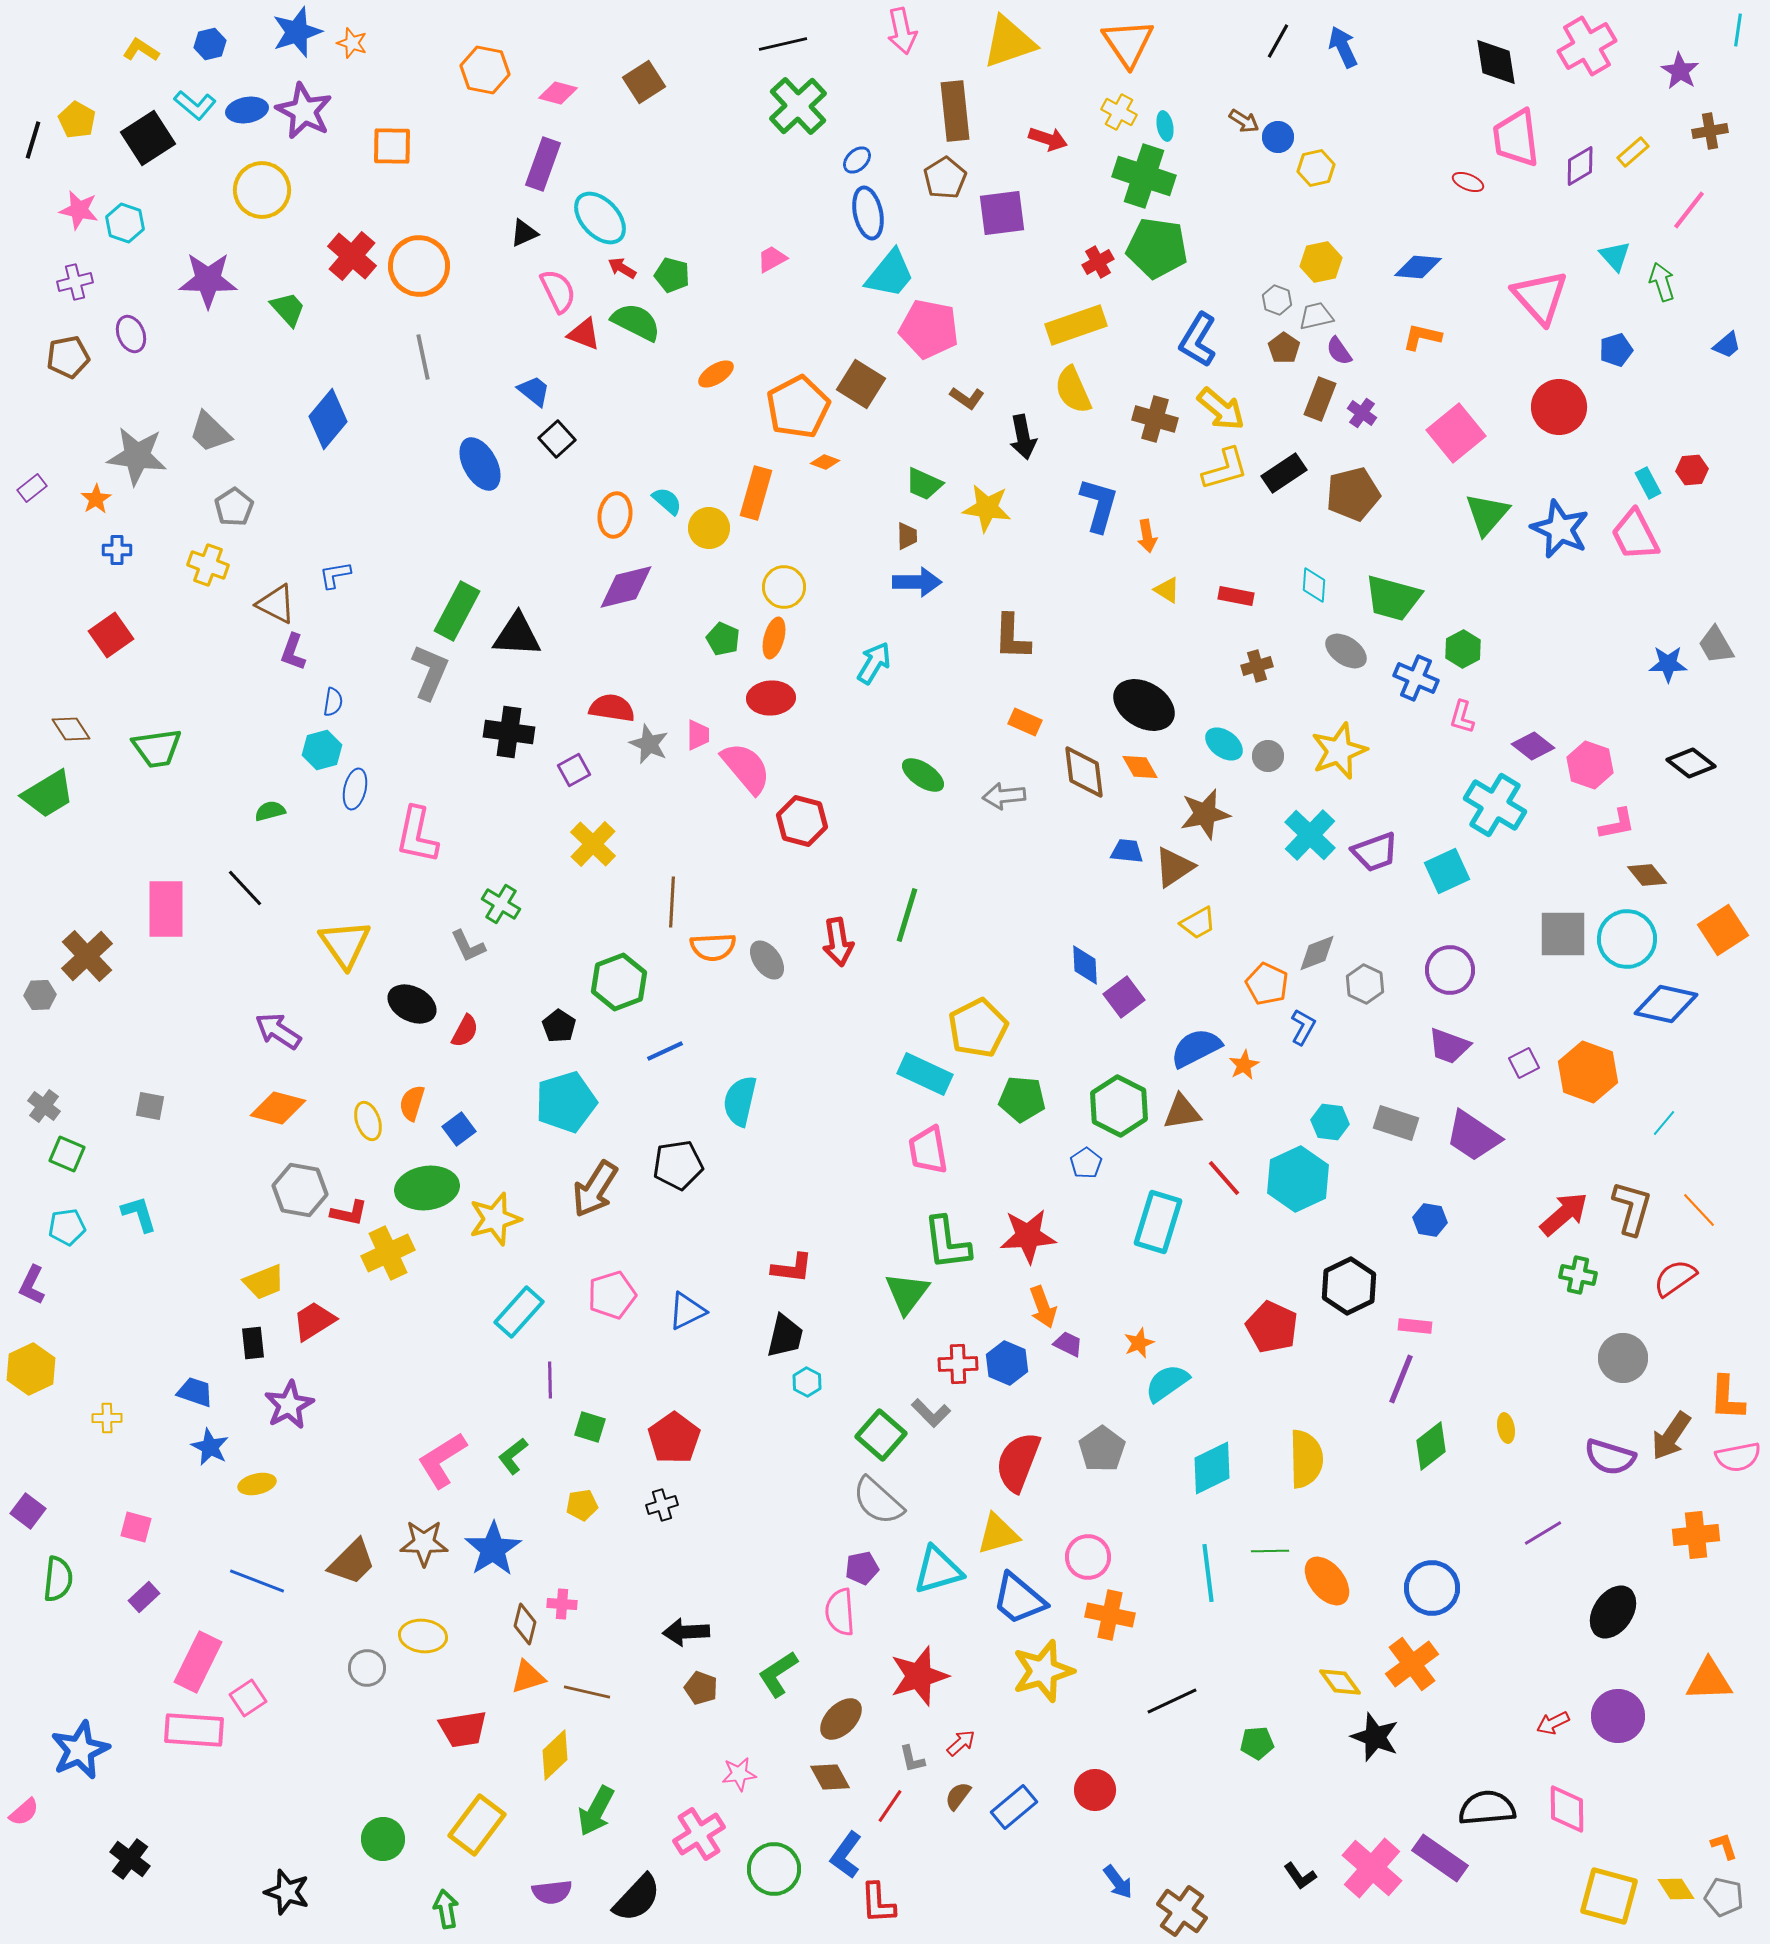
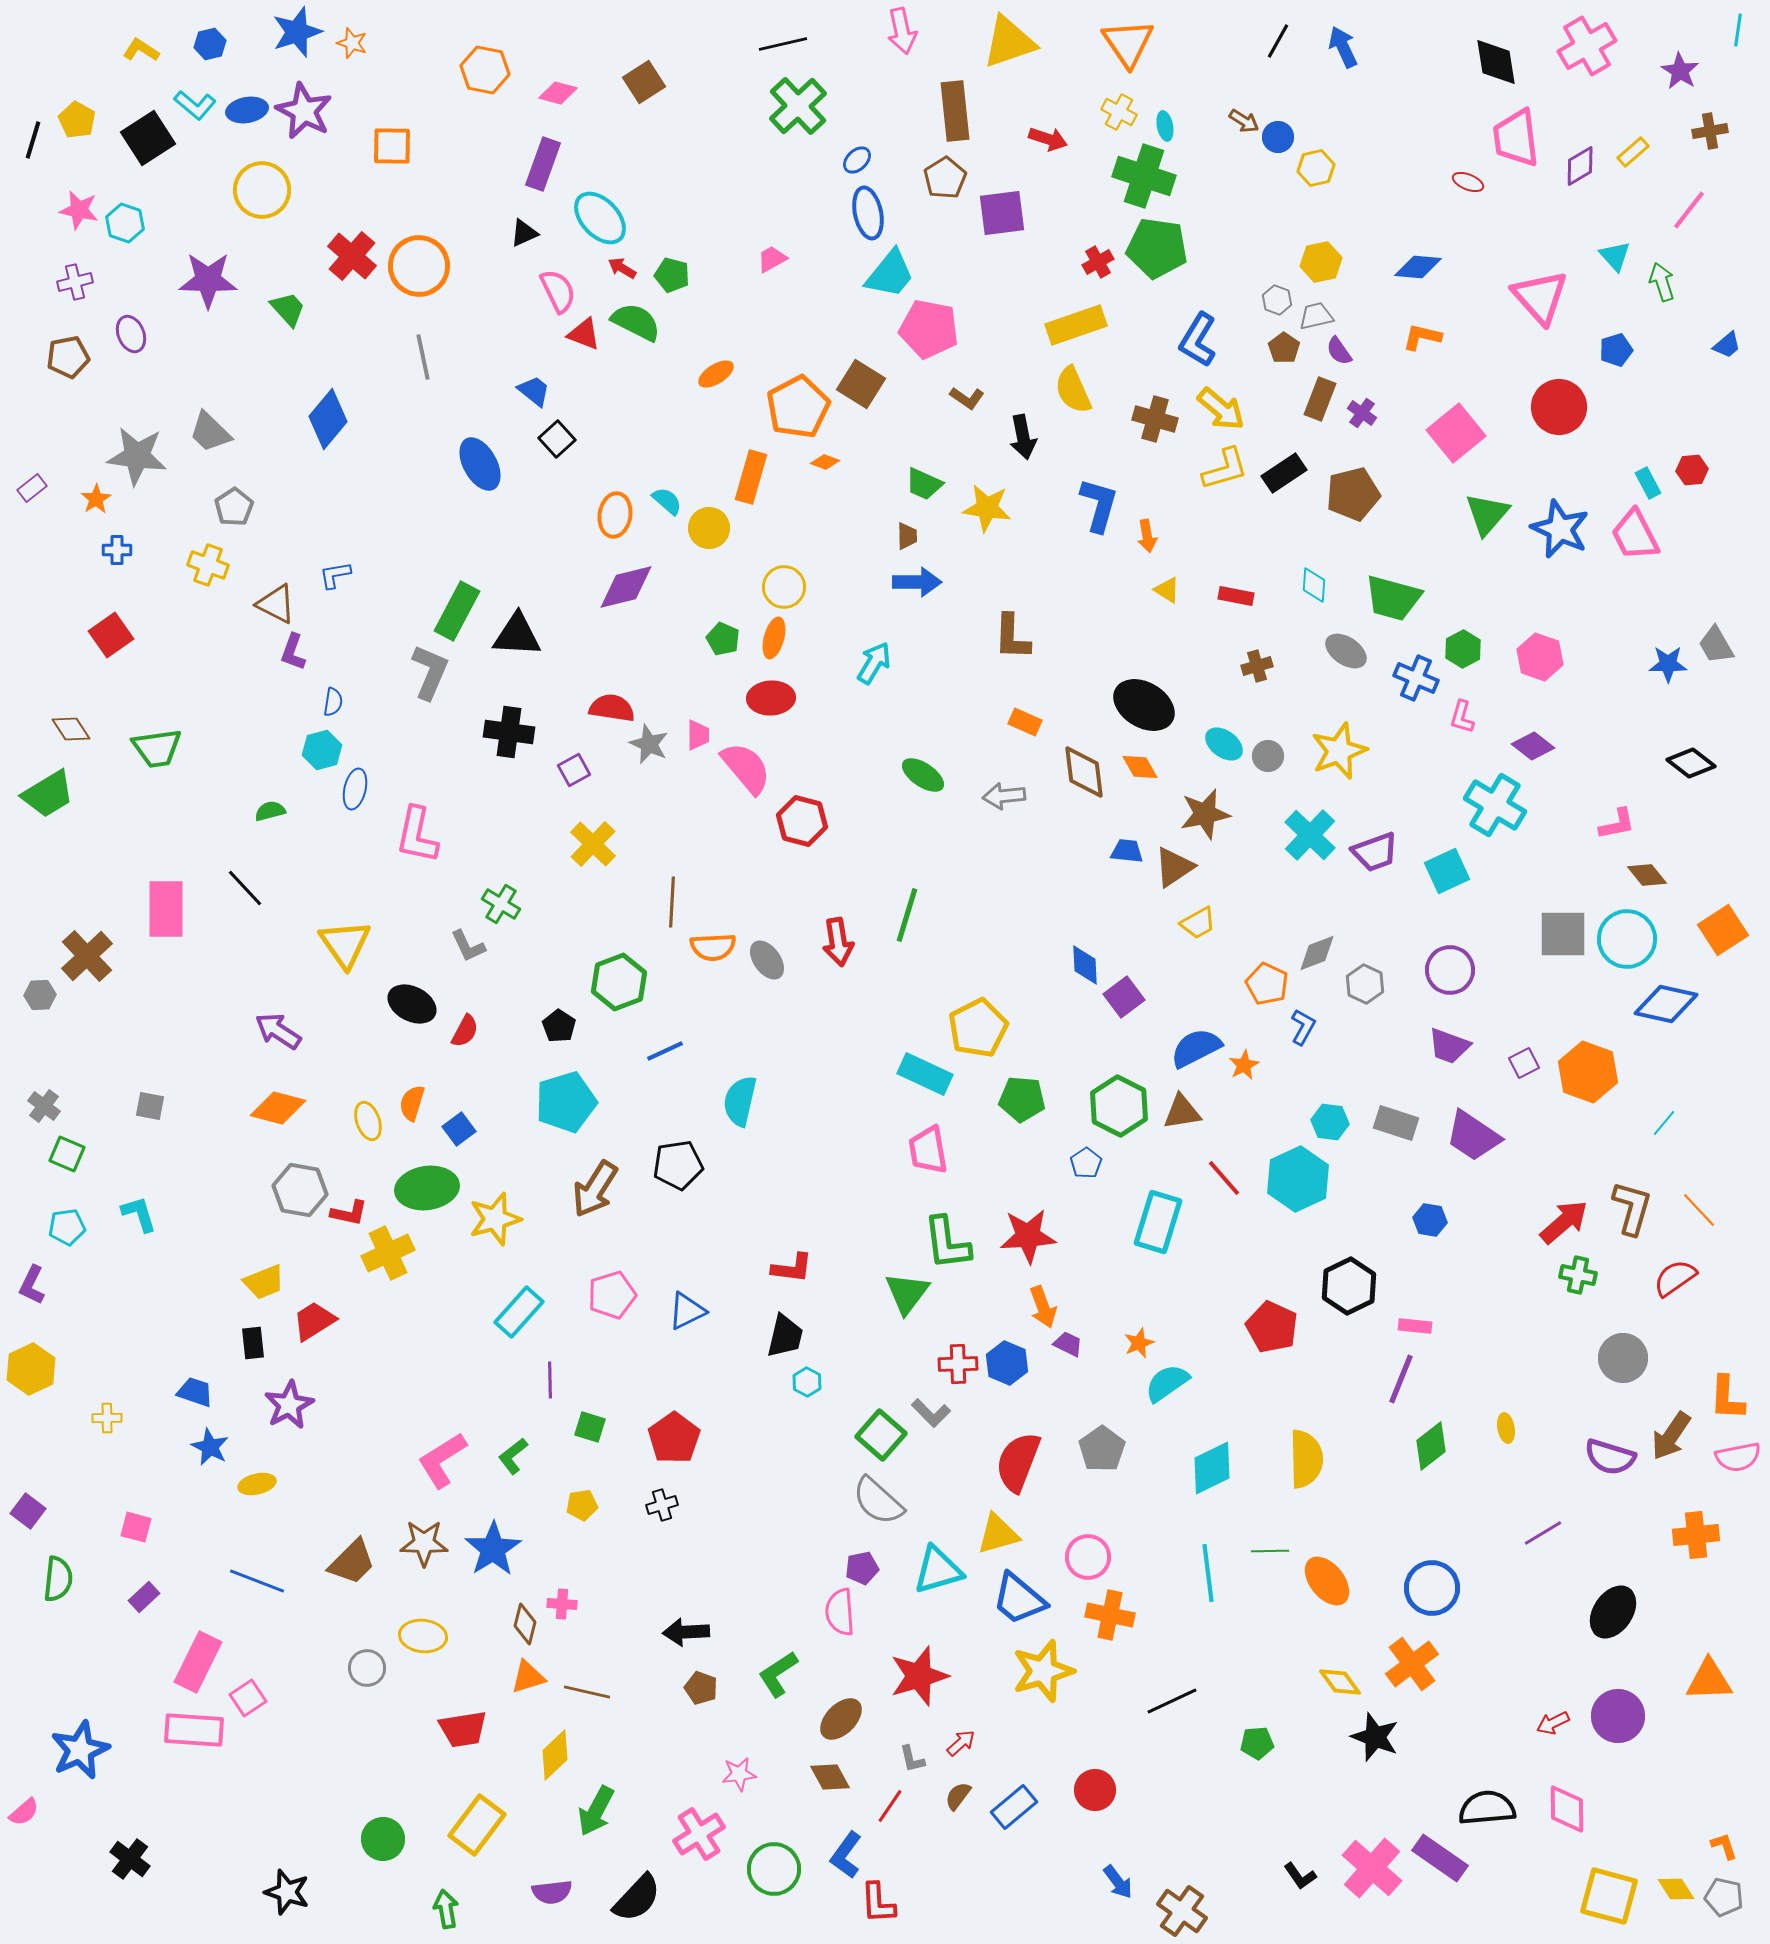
orange rectangle at (756, 493): moved 5 px left, 16 px up
pink hexagon at (1590, 765): moved 50 px left, 108 px up
red arrow at (1564, 1214): moved 8 px down
